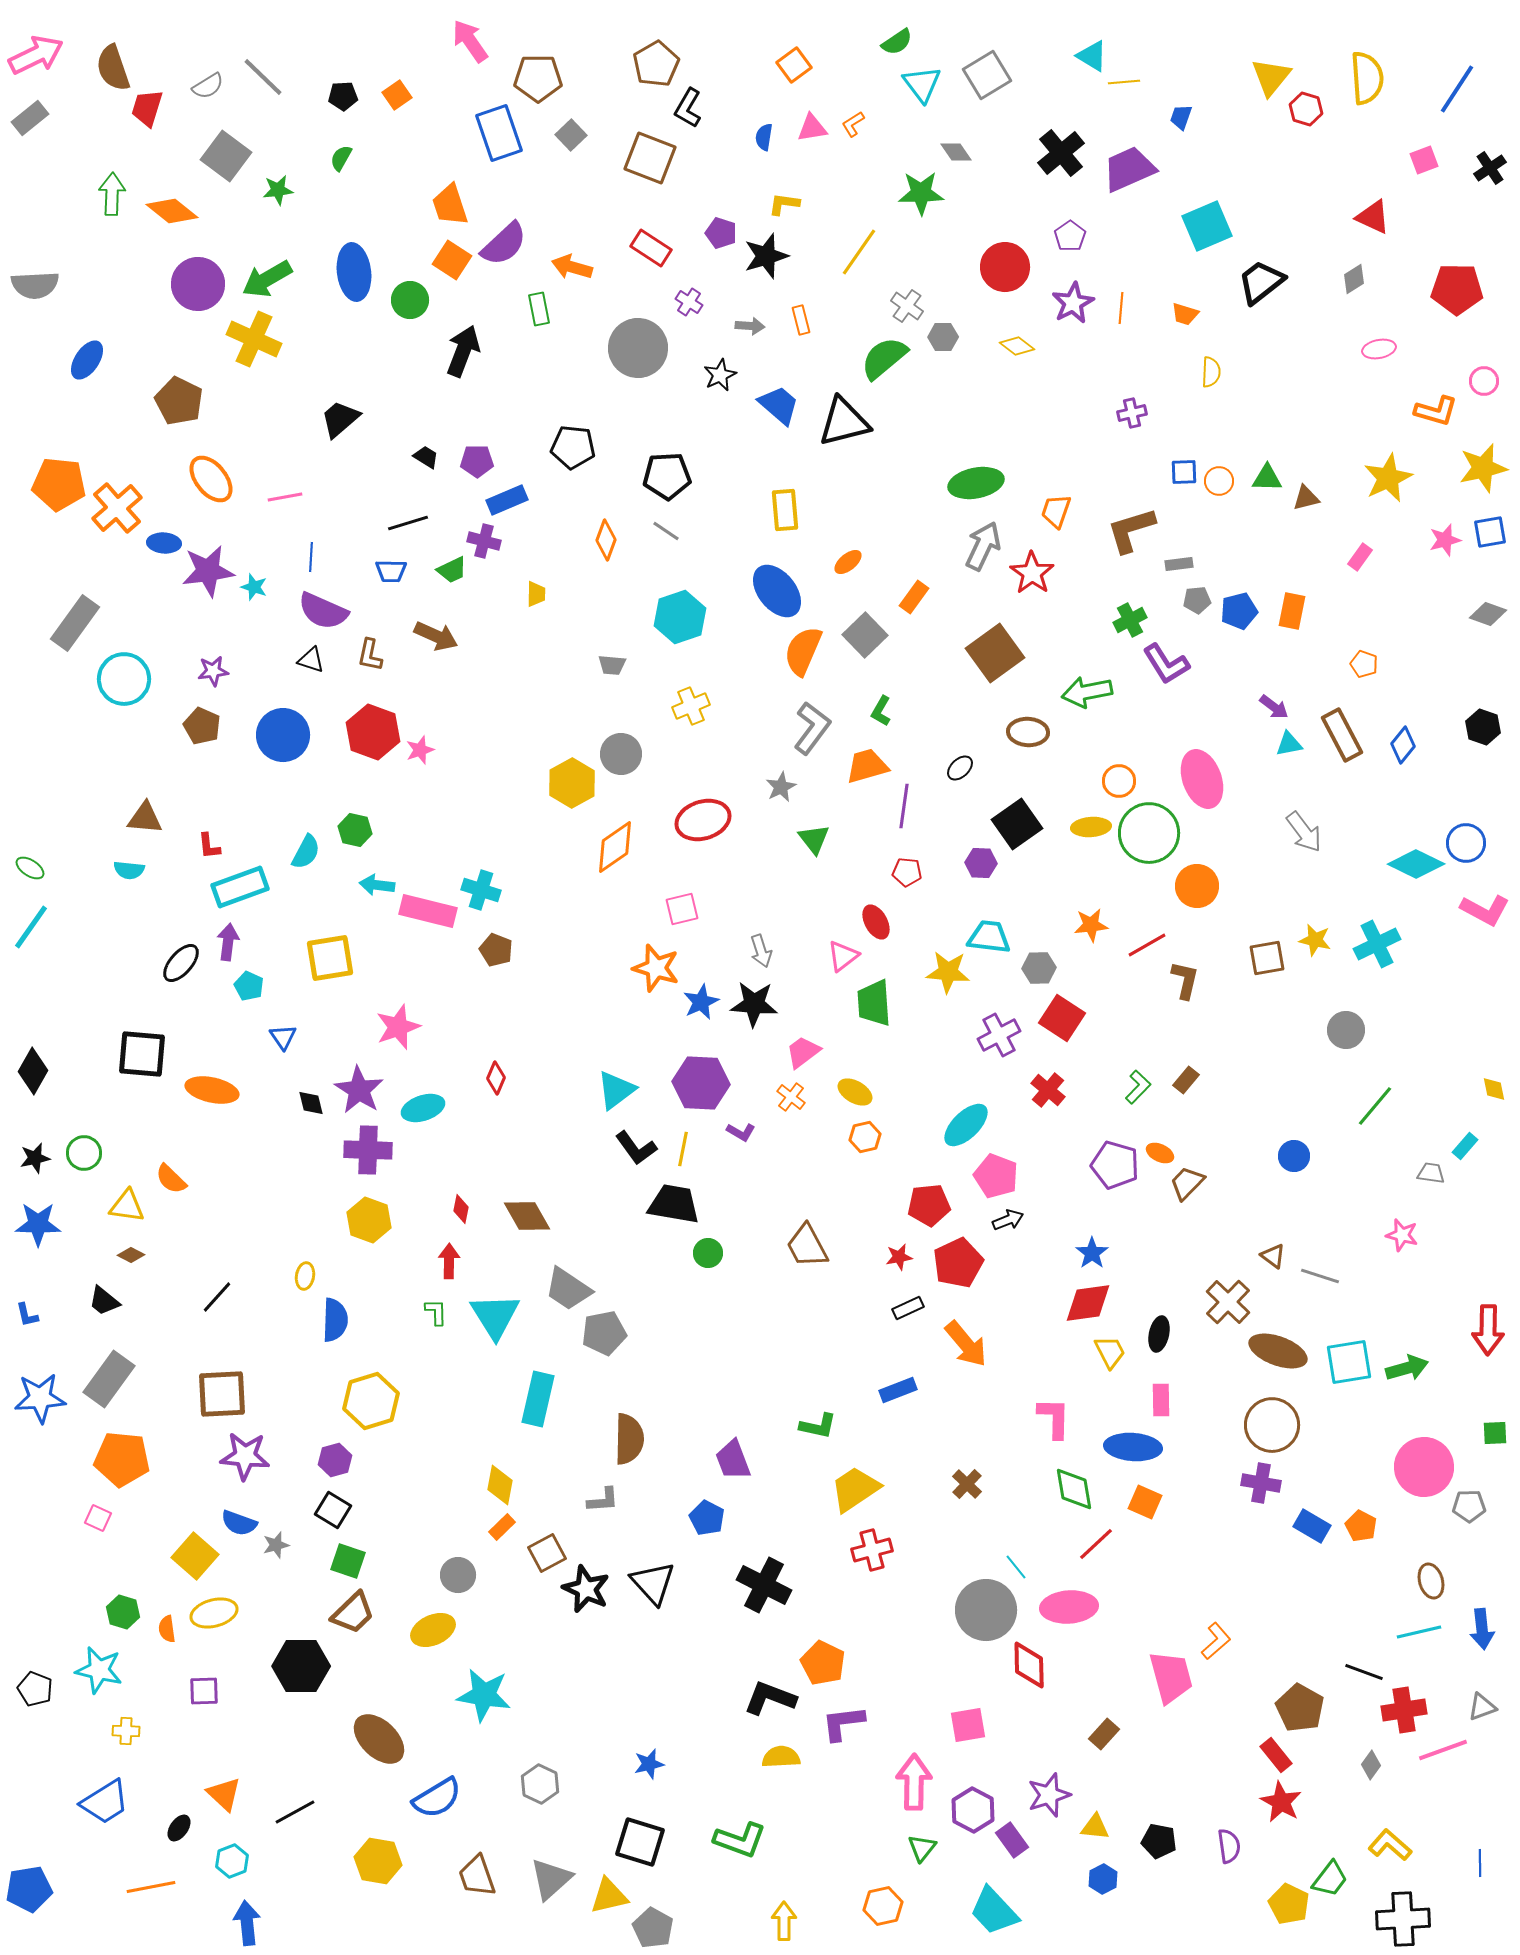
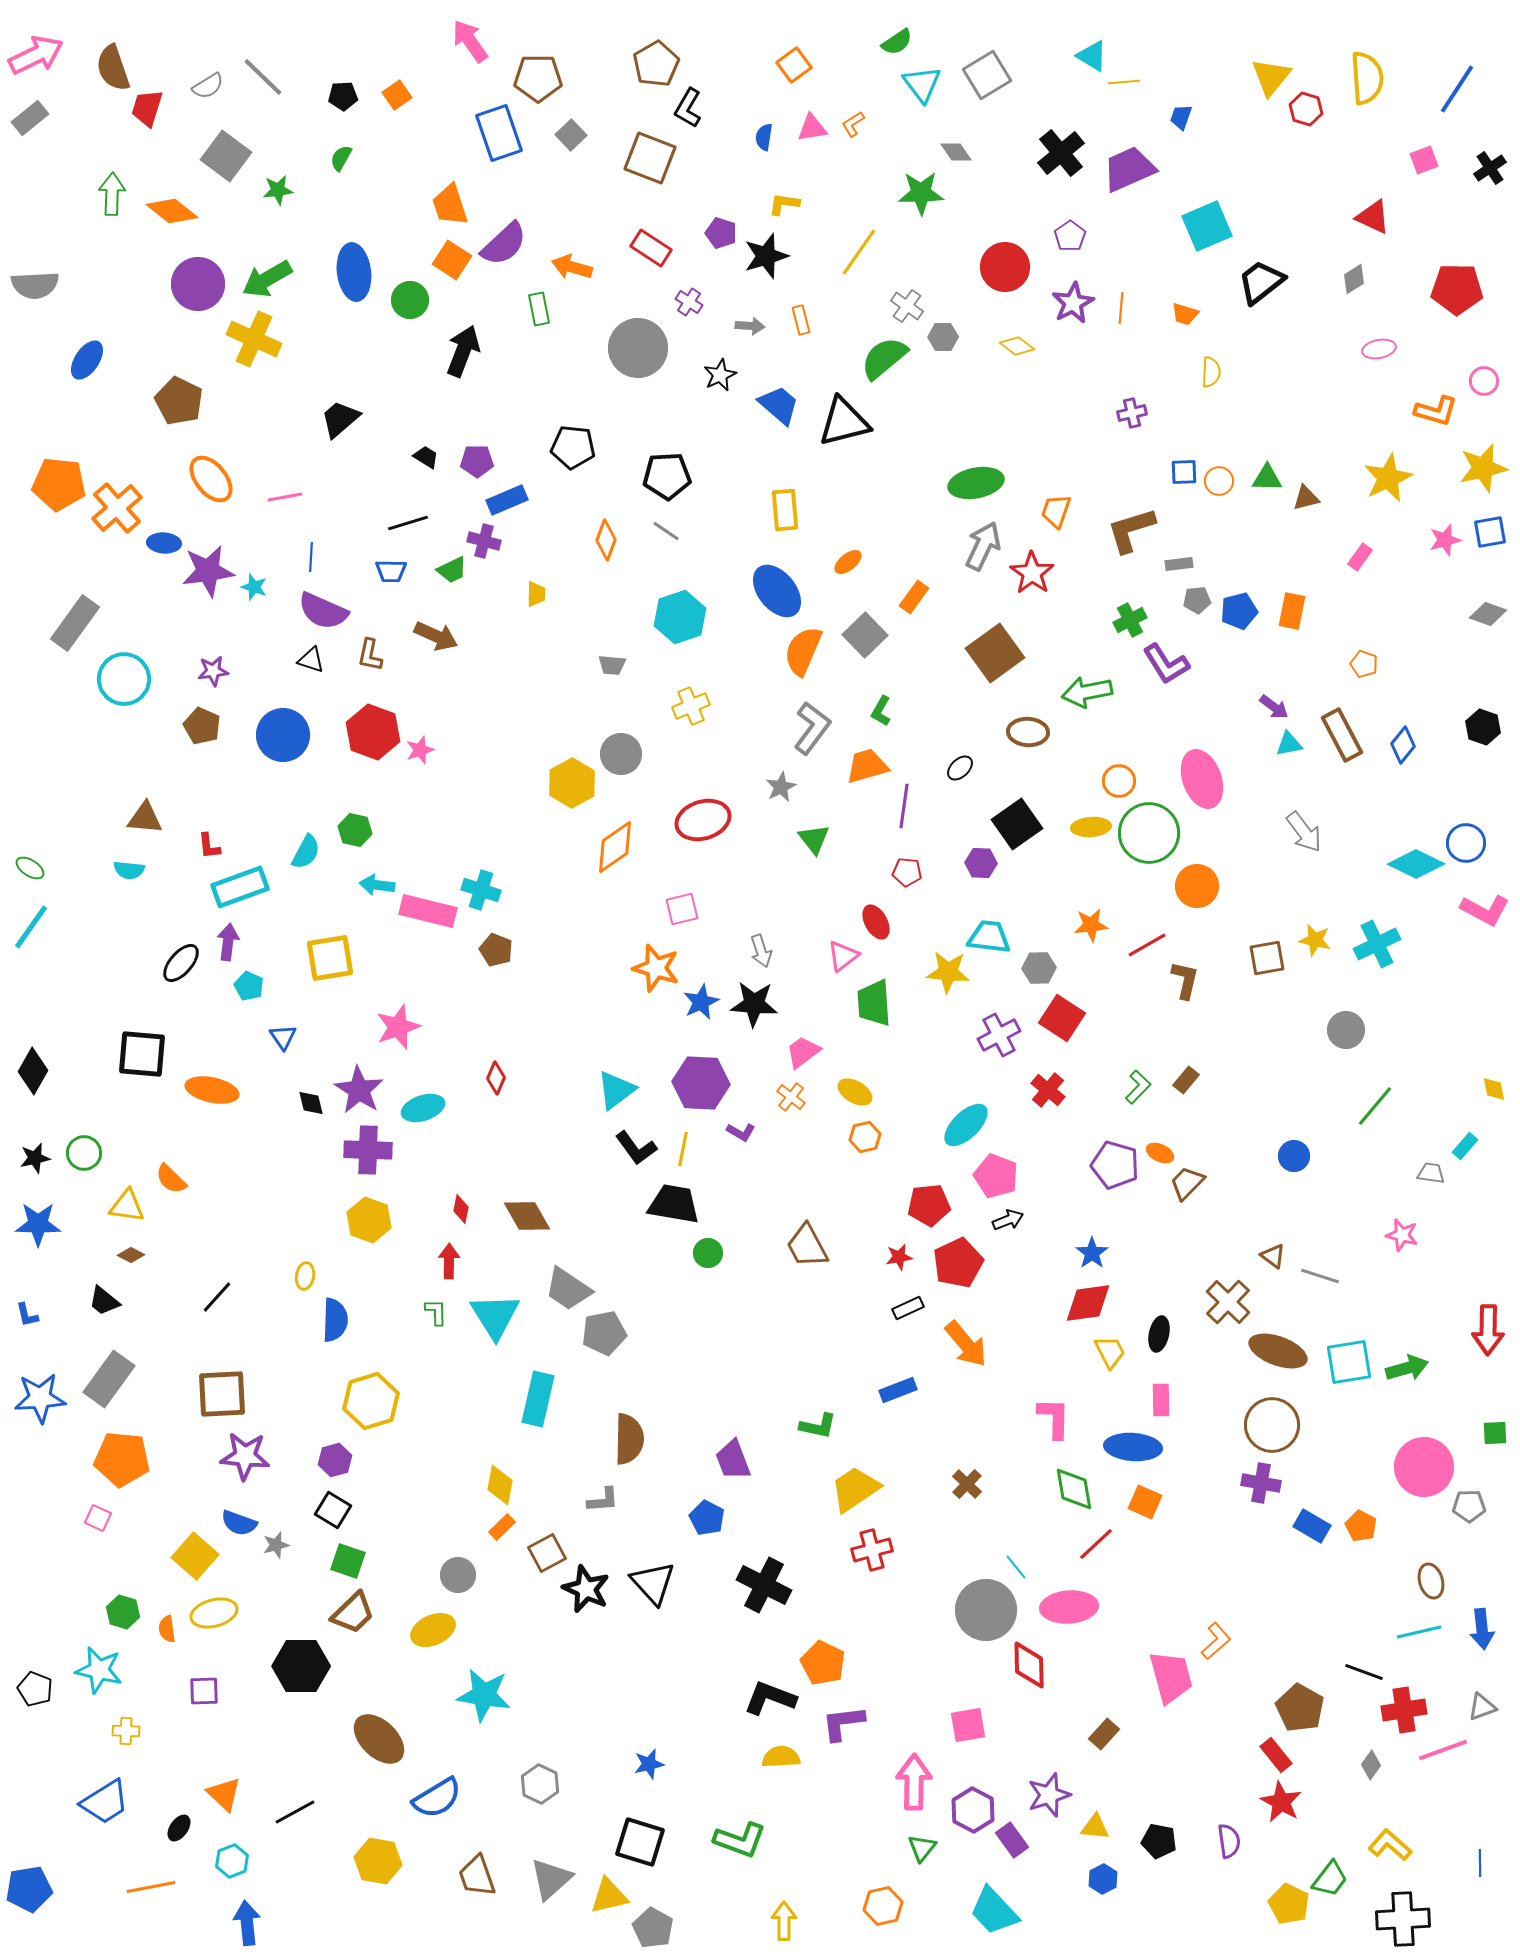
purple semicircle at (1229, 1846): moved 5 px up
